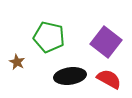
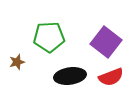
green pentagon: rotated 16 degrees counterclockwise
brown star: rotated 28 degrees clockwise
red semicircle: moved 2 px right, 2 px up; rotated 130 degrees clockwise
